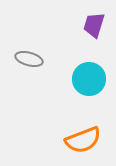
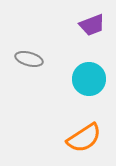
purple trapezoid: moved 2 px left; rotated 128 degrees counterclockwise
orange semicircle: moved 1 px right, 2 px up; rotated 12 degrees counterclockwise
